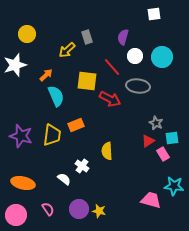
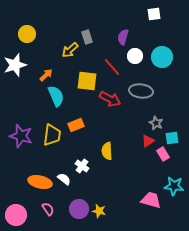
yellow arrow: moved 3 px right
gray ellipse: moved 3 px right, 5 px down
orange ellipse: moved 17 px right, 1 px up
